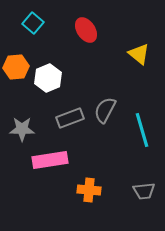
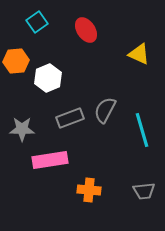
cyan square: moved 4 px right, 1 px up; rotated 15 degrees clockwise
yellow triangle: rotated 15 degrees counterclockwise
orange hexagon: moved 6 px up
